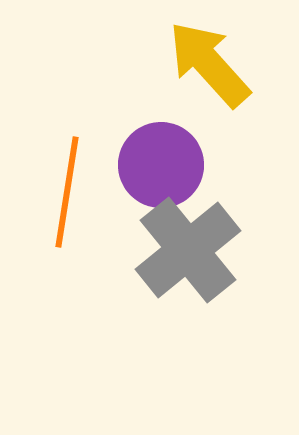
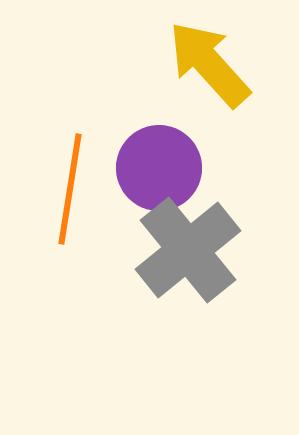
purple circle: moved 2 px left, 3 px down
orange line: moved 3 px right, 3 px up
